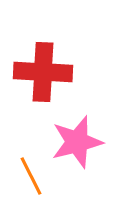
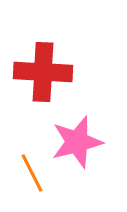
orange line: moved 1 px right, 3 px up
